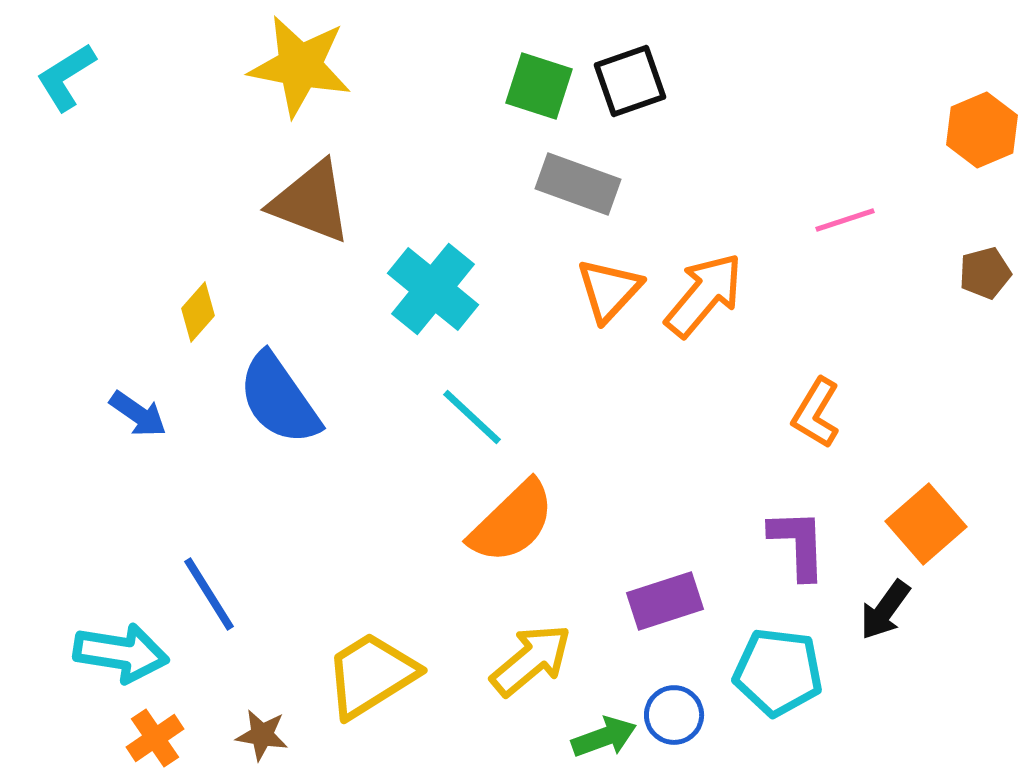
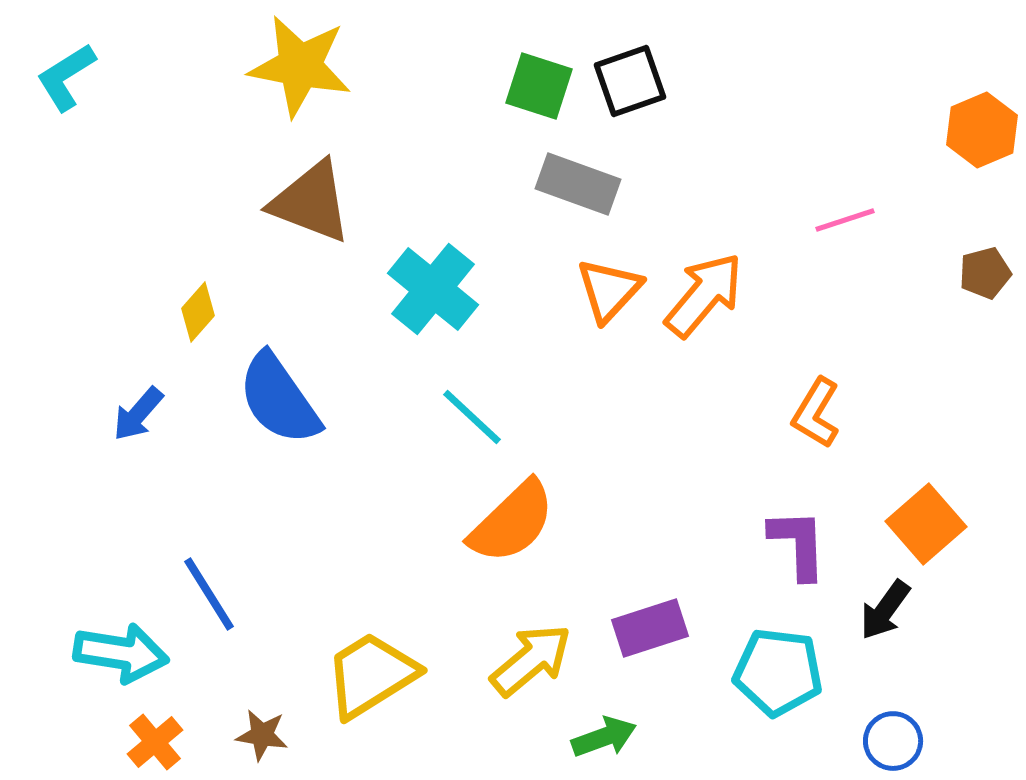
blue arrow: rotated 96 degrees clockwise
purple rectangle: moved 15 px left, 27 px down
blue circle: moved 219 px right, 26 px down
orange cross: moved 4 px down; rotated 6 degrees counterclockwise
